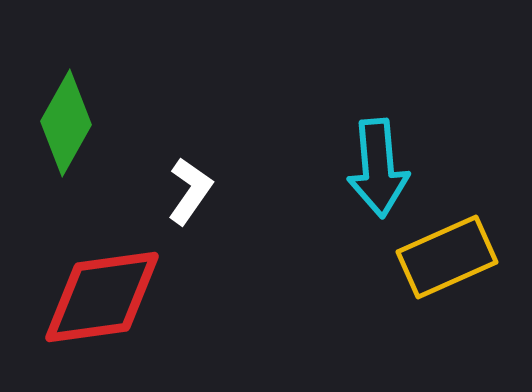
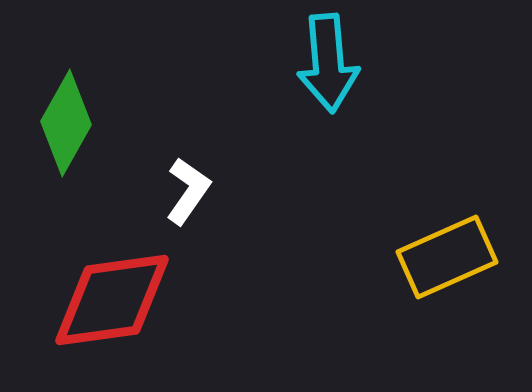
cyan arrow: moved 50 px left, 105 px up
white L-shape: moved 2 px left
red diamond: moved 10 px right, 3 px down
